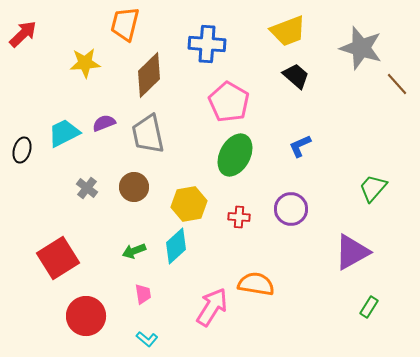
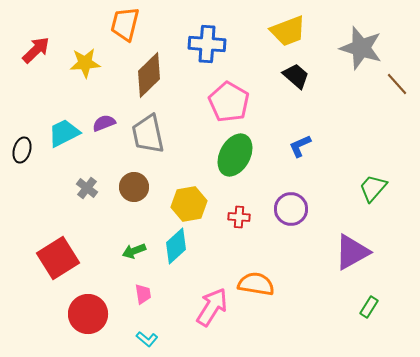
red arrow: moved 13 px right, 16 px down
red circle: moved 2 px right, 2 px up
